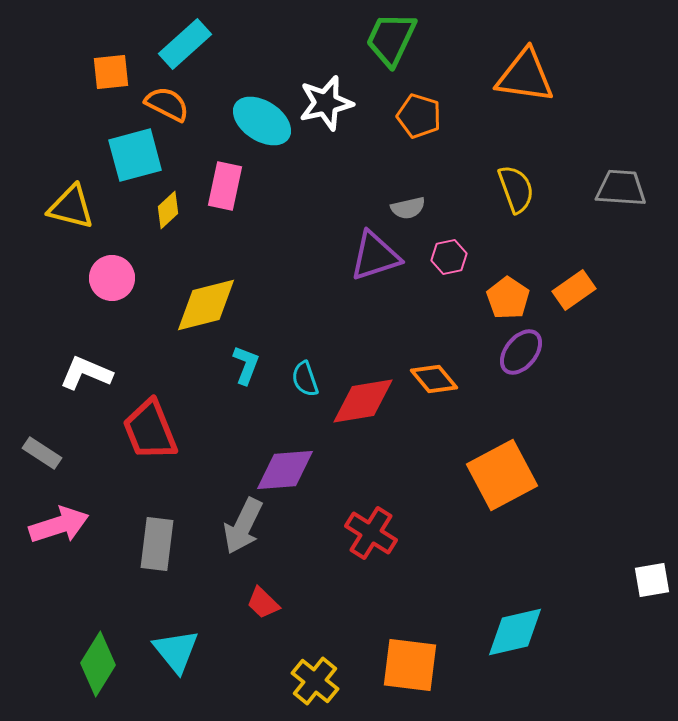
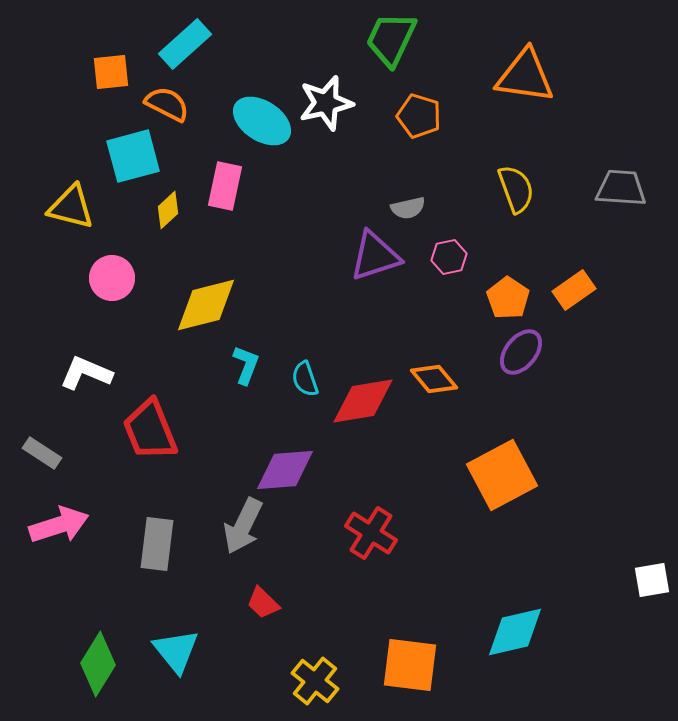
cyan square at (135, 155): moved 2 px left, 1 px down
